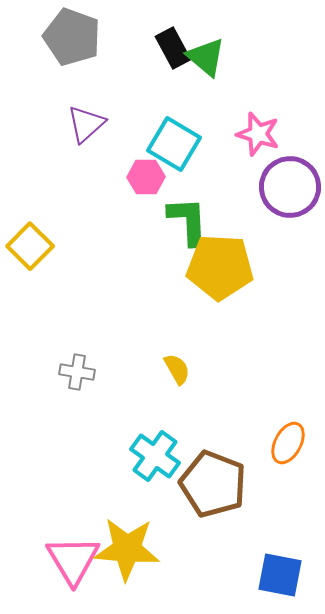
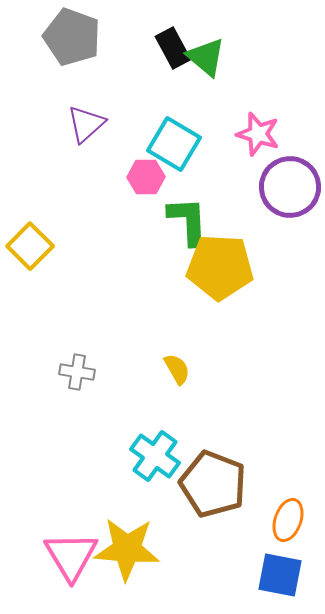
orange ellipse: moved 77 px down; rotated 9 degrees counterclockwise
pink triangle: moved 2 px left, 4 px up
